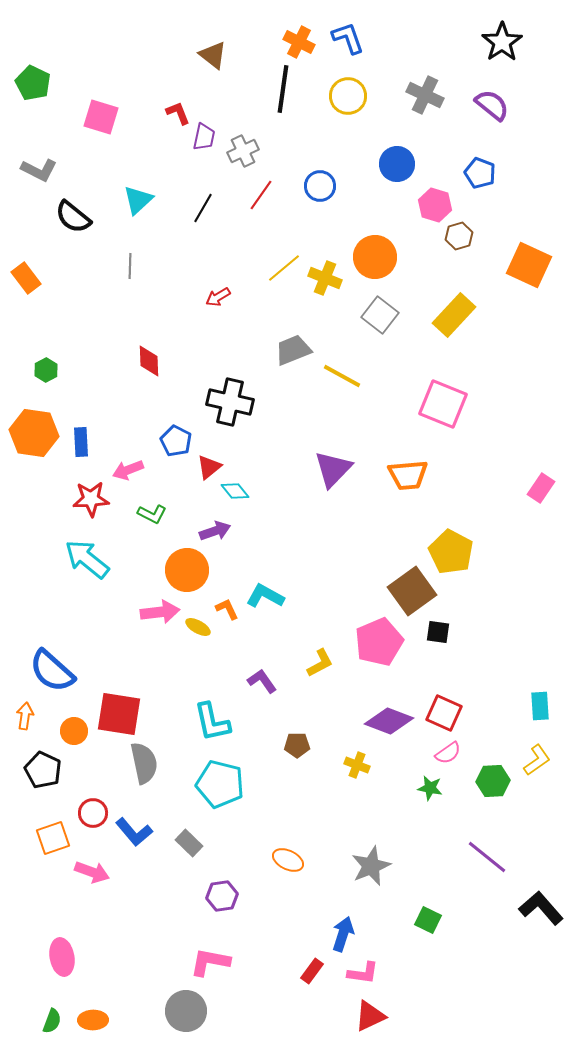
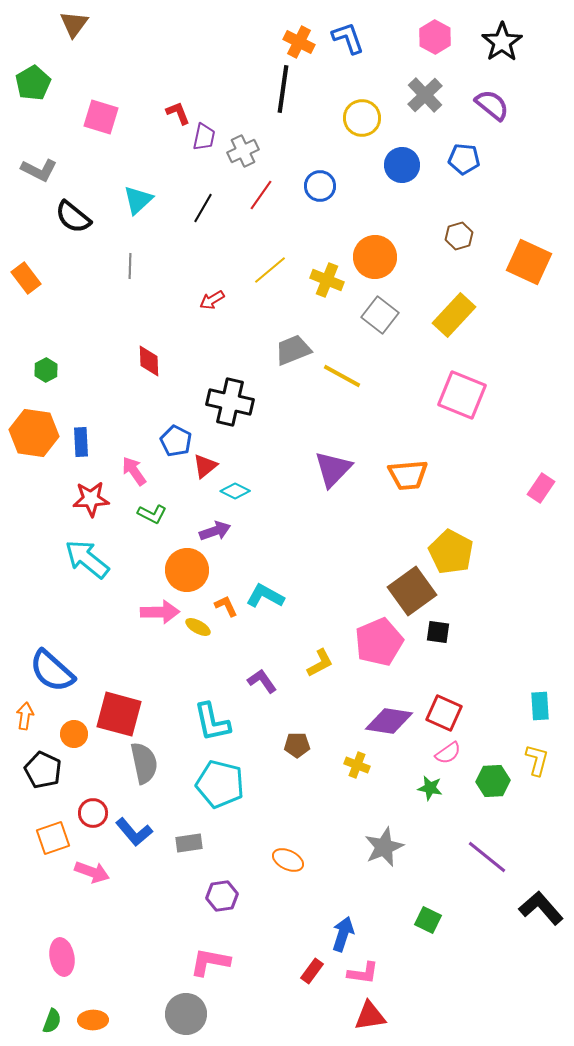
brown triangle at (213, 55): moved 139 px left, 31 px up; rotated 28 degrees clockwise
green pentagon at (33, 83): rotated 16 degrees clockwise
gray cross at (425, 95): rotated 21 degrees clockwise
yellow circle at (348, 96): moved 14 px right, 22 px down
blue circle at (397, 164): moved 5 px right, 1 px down
blue pentagon at (480, 173): moved 16 px left, 14 px up; rotated 16 degrees counterclockwise
pink hexagon at (435, 205): moved 168 px up; rotated 12 degrees clockwise
orange square at (529, 265): moved 3 px up
yellow line at (284, 268): moved 14 px left, 2 px down
yellow cross at (325, 278): moved 2 px right, 2 px down
red arrow at (218, 297): moved 6 px left, 3 px down
pink square at (443, 404): moved 19 px right, 9 px up
red triangle at (209, 467): moved 4 px left, 1 px up
pink arrow at (128, 470): moved 6 px right, 1 px down; rotated 76 degrees clockwise
cyan diamond at (235, 491): rotated 24 degrees counterclockwise
orange L-shape at (227, 609): moved 1 px left, 3 px up
pink arrow at (160, 612): rotated 6 degrees clockwise
red square at (119, 714): rotated 6 degrees clockwise
purple diamond at (389, 721): rotated 12 degrees counterclockwise
orange circle at (74, 731): moved 3 px down
yellow L-shape at (537, 760): rotated 40 degrees counterclockwise
gray rectangle at (189, 843): rotated 52 degrees counterclockwise
gray star at (371, 866): moved 13 px right, 19 px up
gray circle at (186, 1011): moved 3 px down
red triangle at (370, 1016): rotated 16 degrees clockwise
